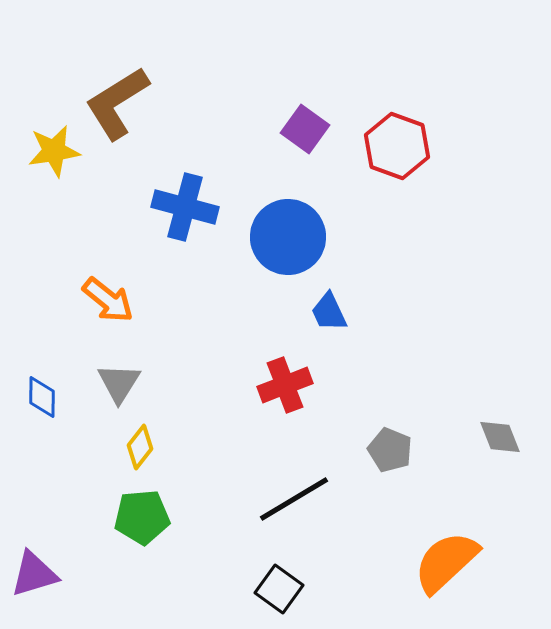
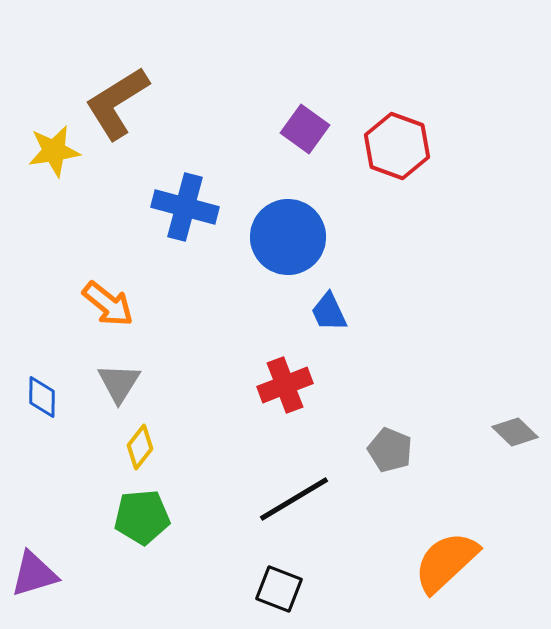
orange arrow: moved 4 px down
gray diamond: moved 15 px right, 5 px up; rotated 24 degrees counterclockwise
black square: rotated 15 degrees counterclockwise
